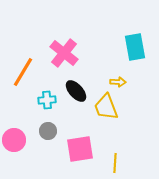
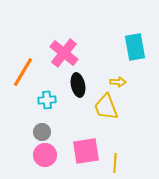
black ellipse: moved 2 px right, 6 px up; rotated 30 degrees clockwise
gray circle: moved 6 px left, 1 px down
pink circle: moved 31 px right, 15 px down
pink square: moved 6 px right, 2 px down
